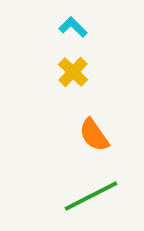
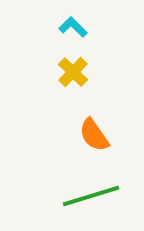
green line: rotated 10 degrees clockwise
